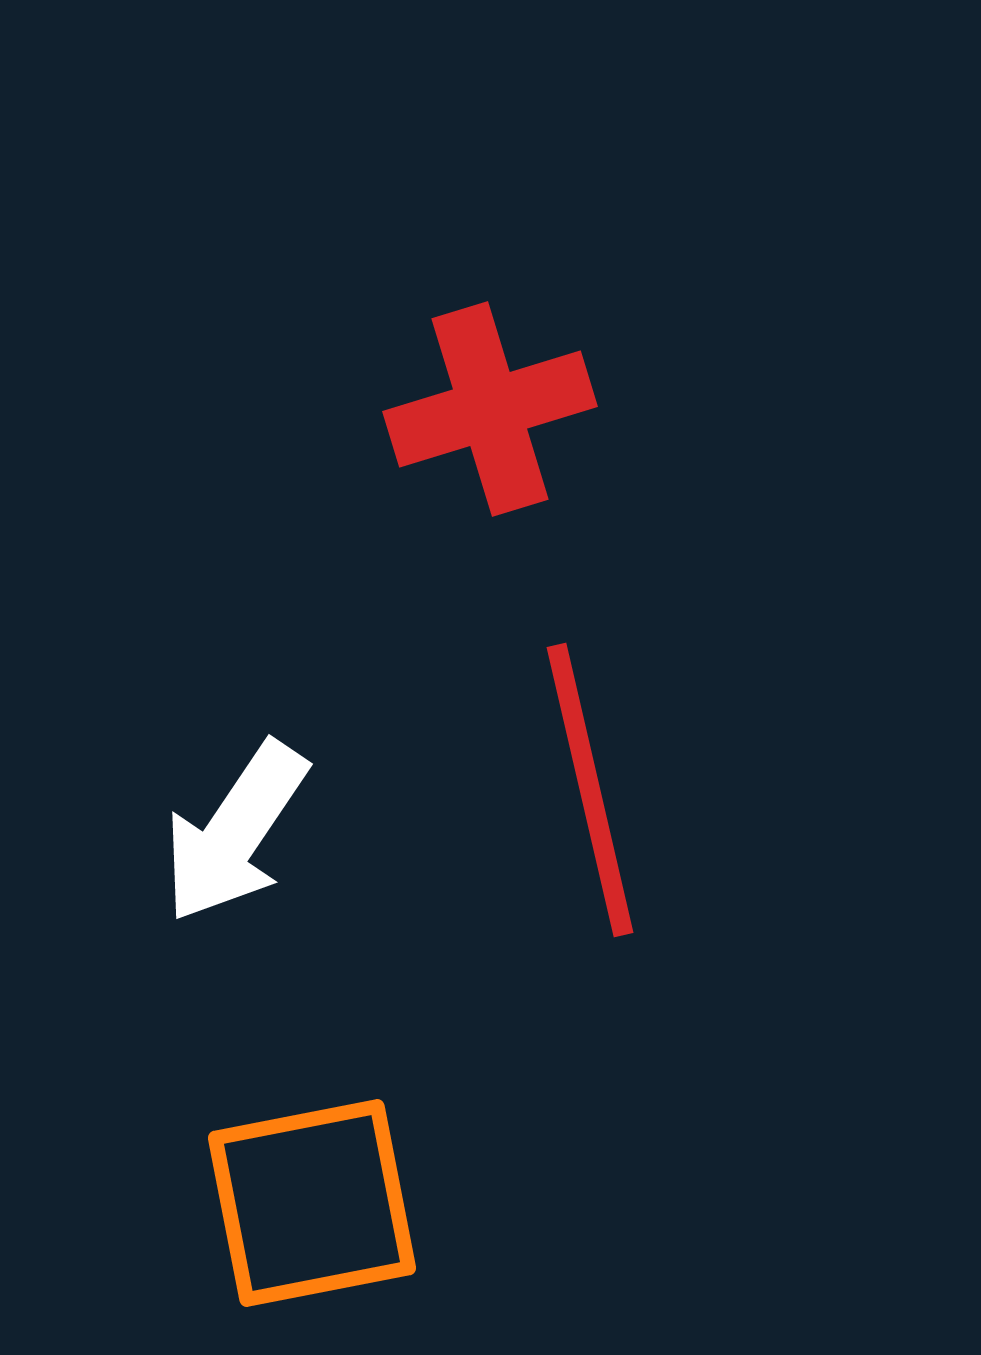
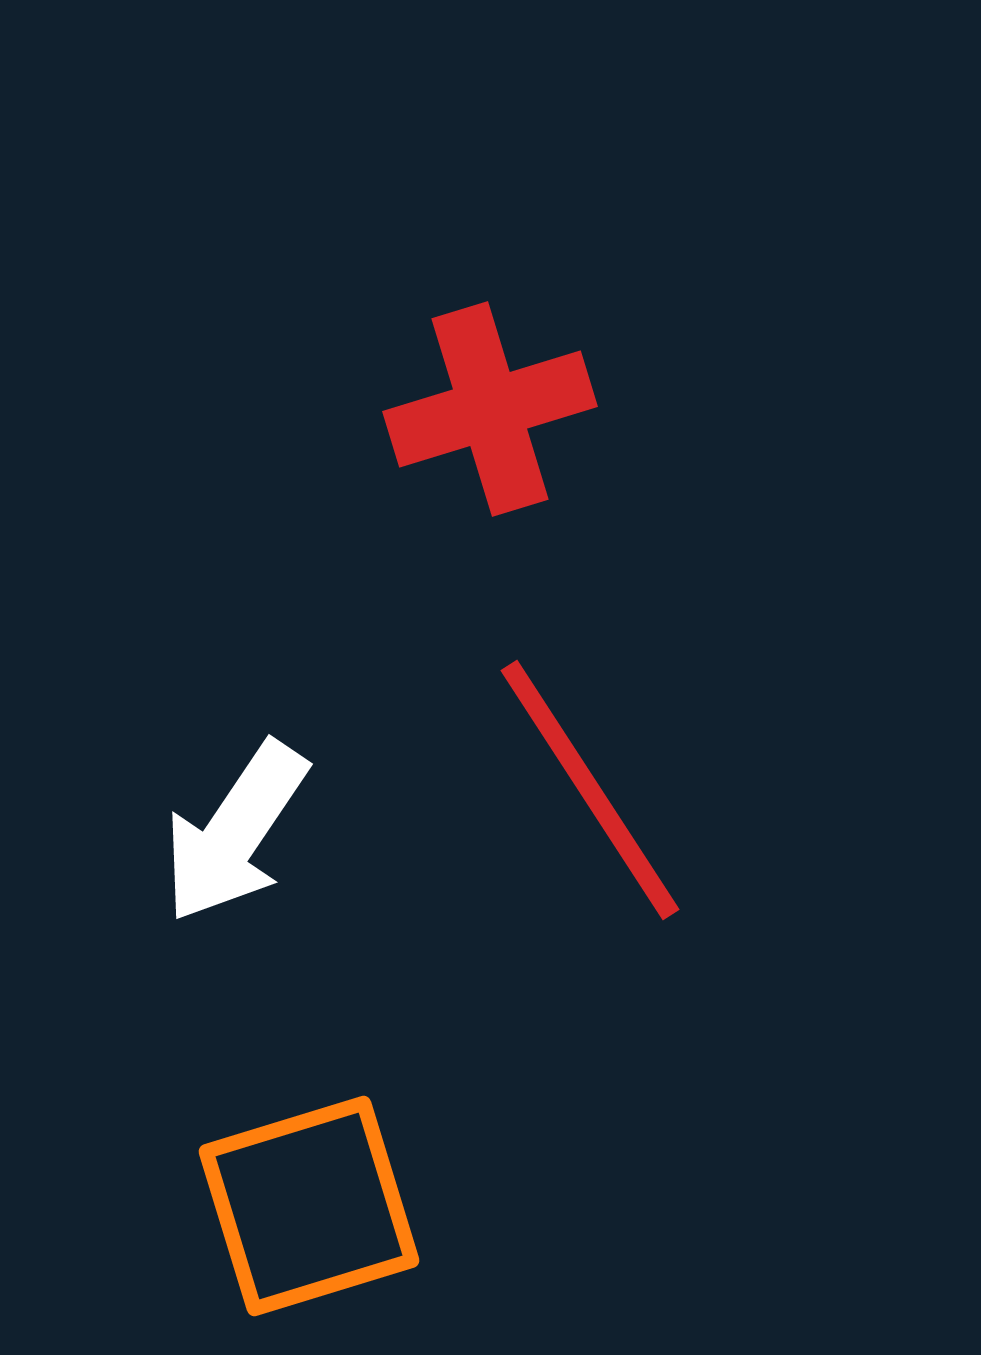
red line: rotated 20 degrees counterclockwise
orange square: moved 3 px left, 3 px down; rotated 6 degrees counterclockwise
